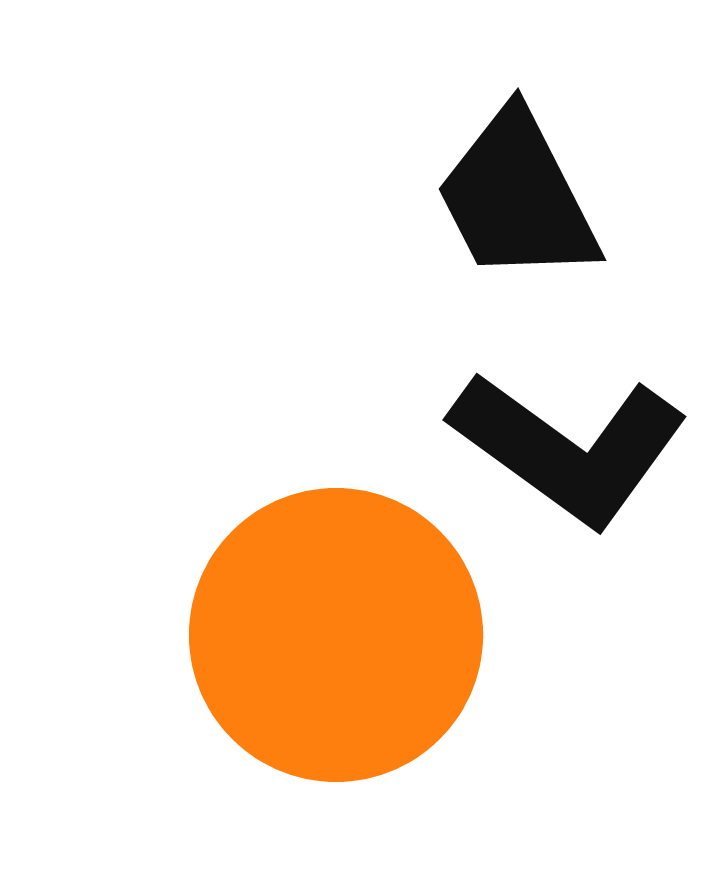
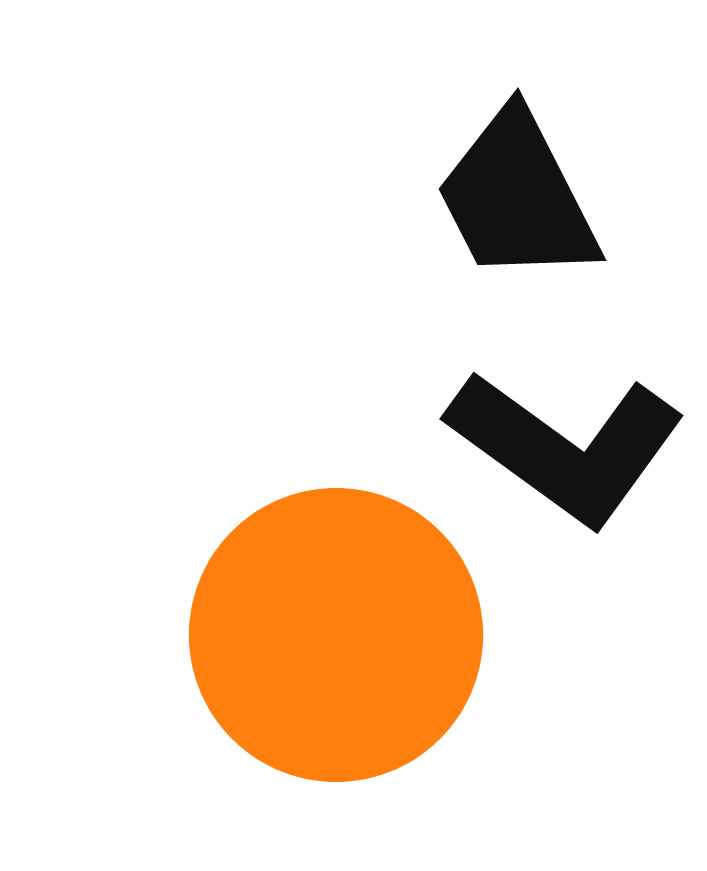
black L-shape: moved 3 px left, 1 px up
